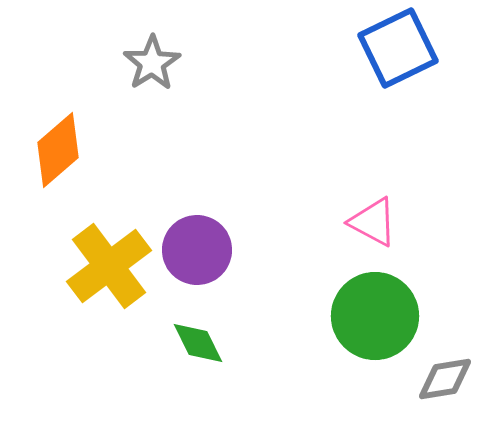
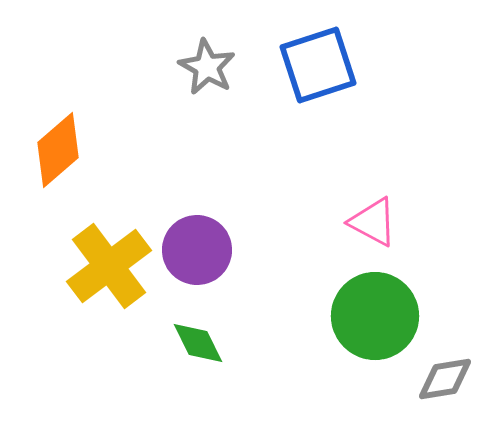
blue square: moved 80 px left, 17 px down; rotated 8 degrees clockwise
gray star: moved 55 px right, 4 px down; rotated 10 degrees counterclockwise
